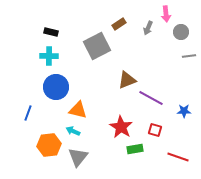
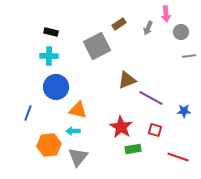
cyan arrow: rotated 24 degrees counterclockwise
green rectangle: moved 2 px left
